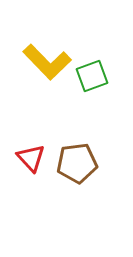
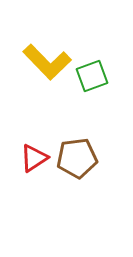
red triangle: moved 3 px right; rotated 40 degrees clockwise
brown pentagon: moved 5 px up
